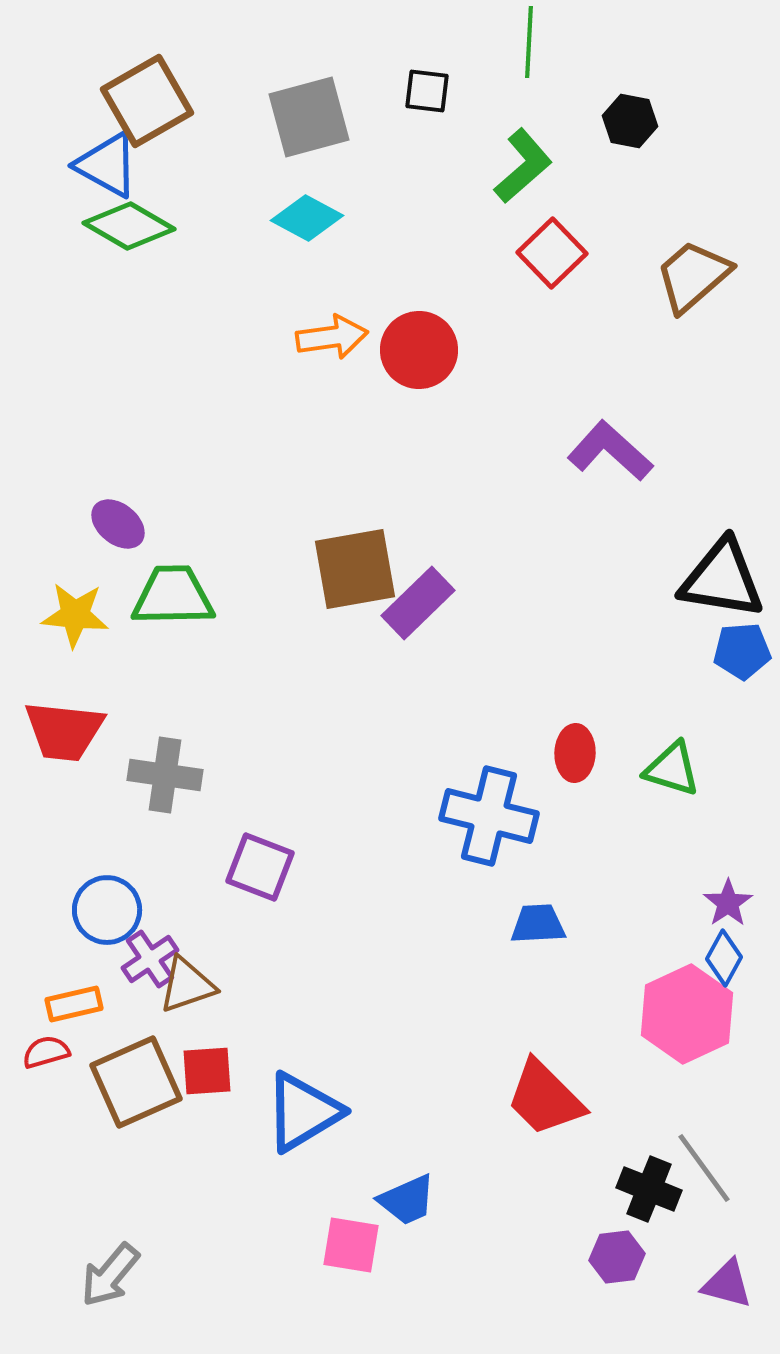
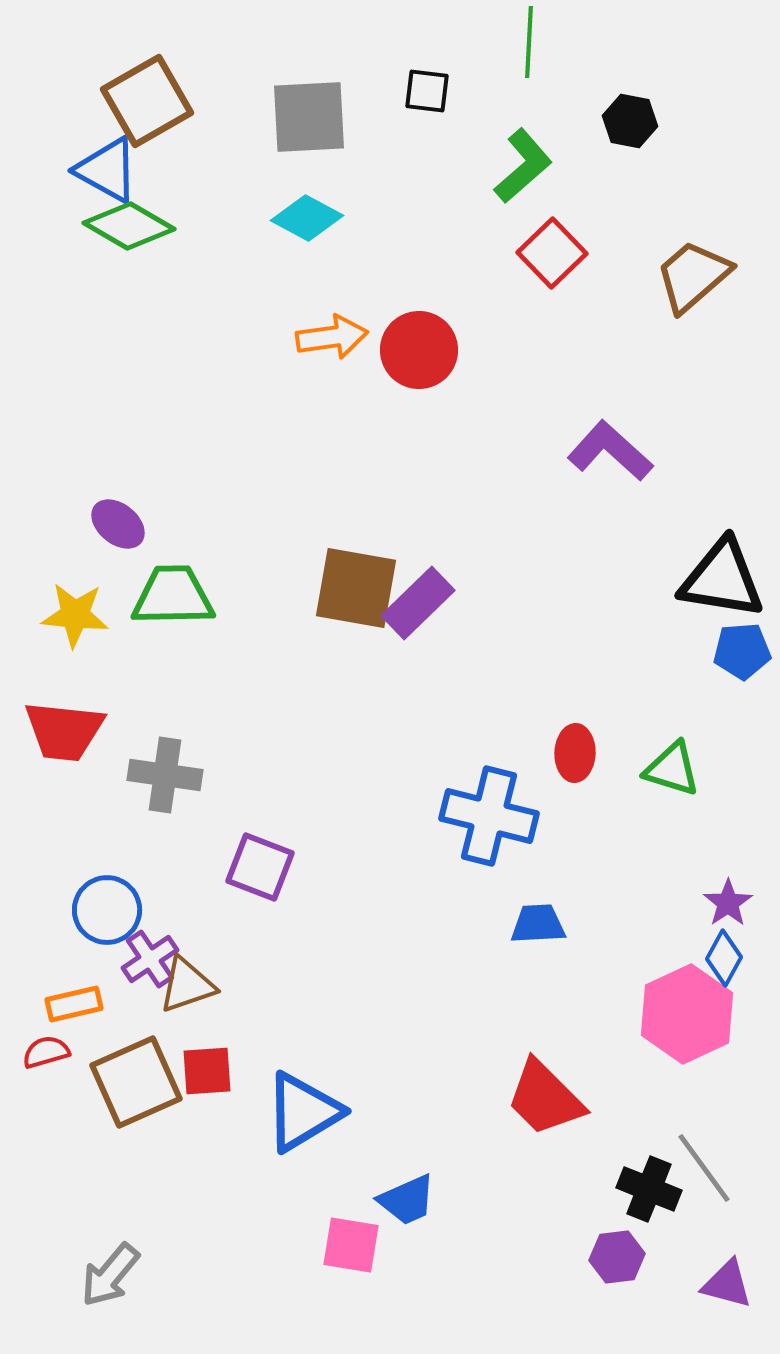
gray square at (309, 117): rotated 12 degrees clockwise
blue triangle at (107, 165): moved 5 px down
brown square at (355, 569): moved 1 px right, 19 px down; rotated 20 degrees clockwise
